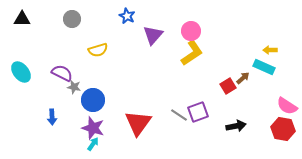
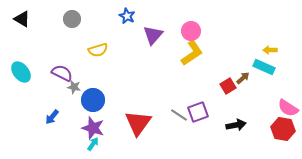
black triangle: rotated 30 degrees clockwise
pink semicircle: moved 1 px right, 2 px down
blue arrow: rotated 42 degrees clockwise
black arrow: moved 1 px up
